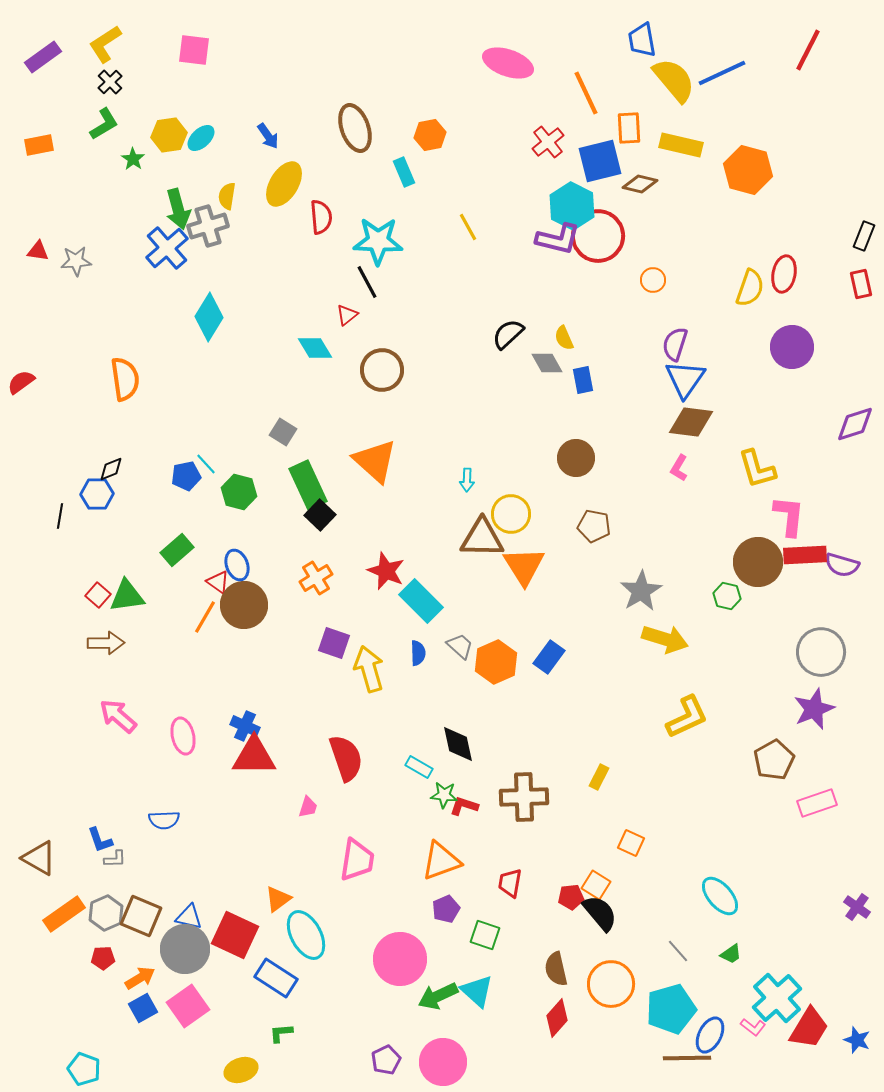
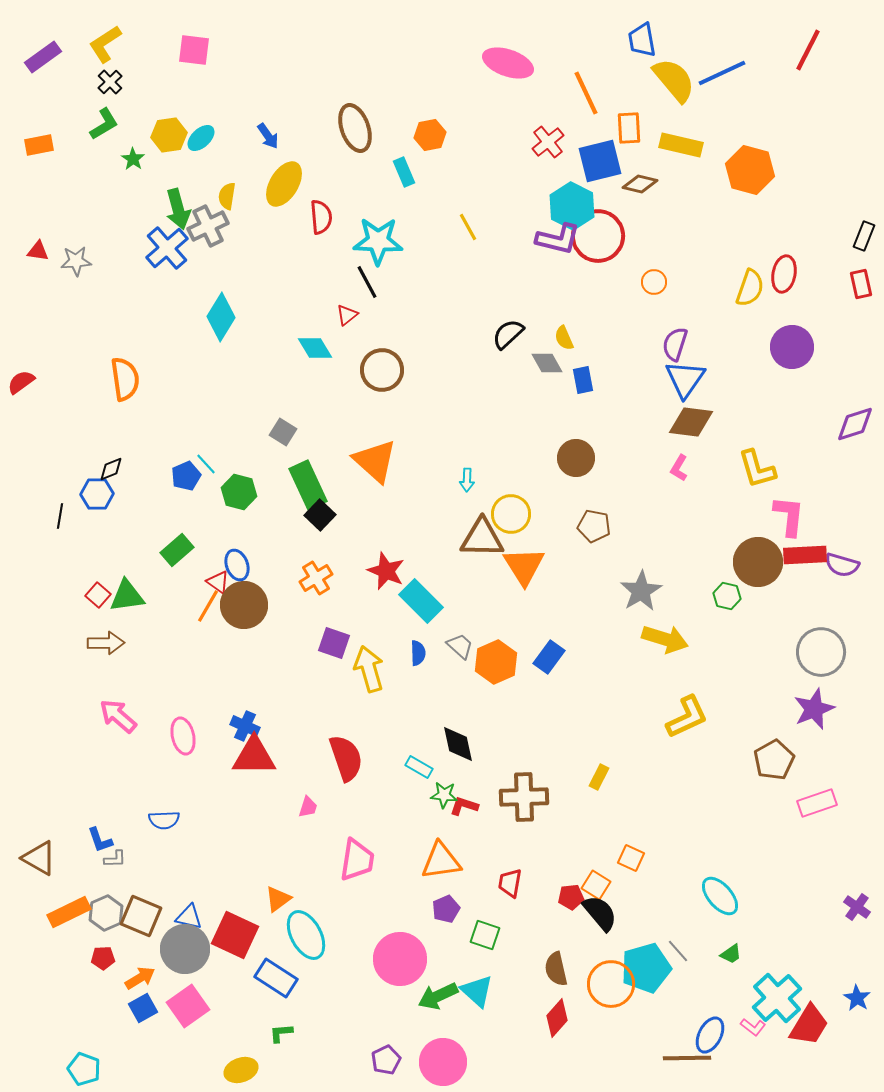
orange hexagon at (748, 170): moved 2 px right
gray cross at (208, 226): rotated 9 degrees counterclockwise
orange circle at (653, 280): moved 1 px right, 2 px down
cyan diamond at (209, 317): moved 12 px right
blue pentagon at (186, 476): rotated 12 degrees counterclockwise
orange line at (205, 617): moved 3 px right, 11 px up
orange square at (631, 843): moved 15 px down
orange triangle at (441, 861): rotated 12 degrees clockwise
orange rectangle at (64, 914): moved 5 px right, 2 px up; rotated 9 degrees clockwise
cyan pentagon at (671, 1009): moved 25 px left, 41 px up
red trapezoid at (809, 1028): moved 3 px up
blue star at (857, 1040): moved 42 px up; rotated 12 degrees clockwise
